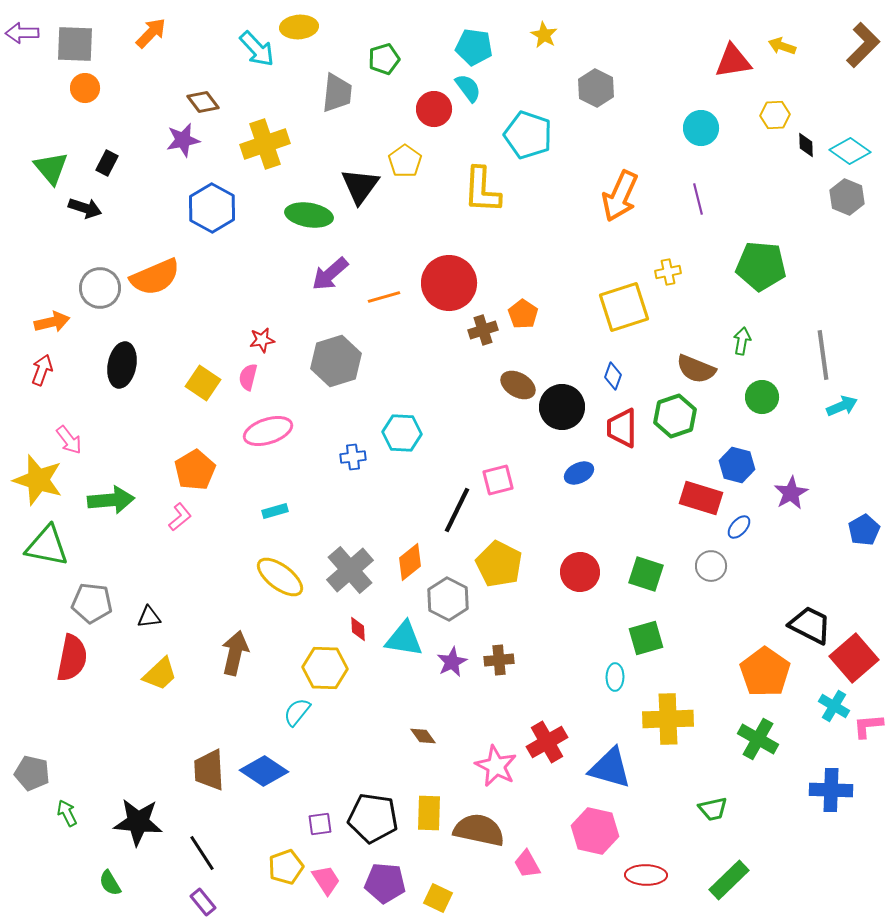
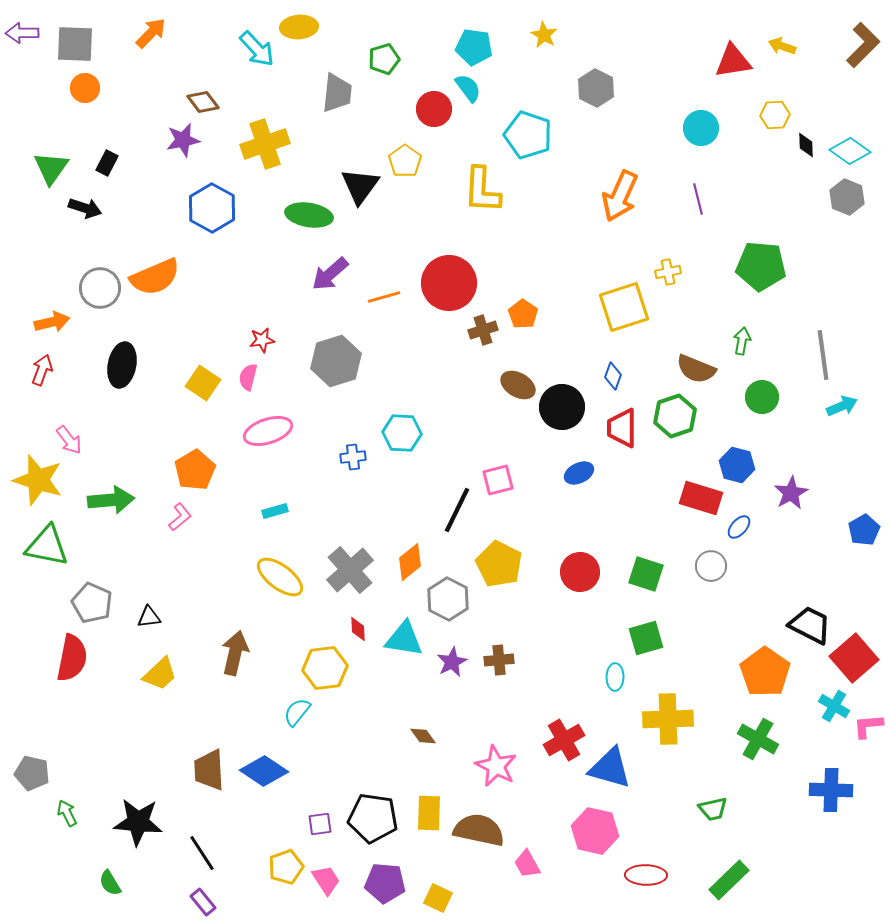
green triangle at (51, 168): rotated 15 degrees clockwise
gray pentagon at (92, 603): rotated 18 degrees clockwise
yellow hexagon at (325, 668): rotated 9 degrees counterclockwise
red cross at (547, 742): moved 17 px right, 2 px up
